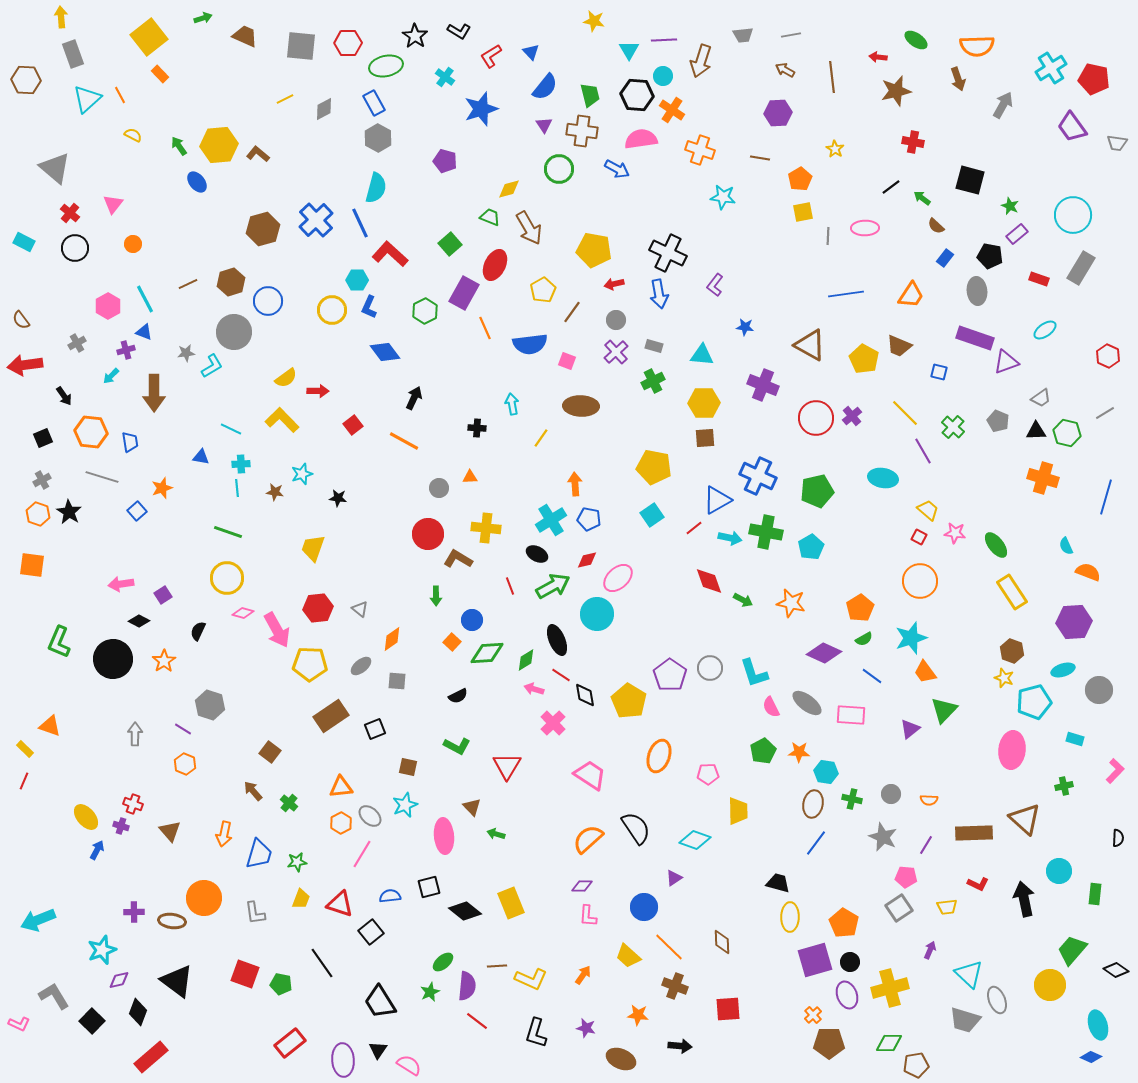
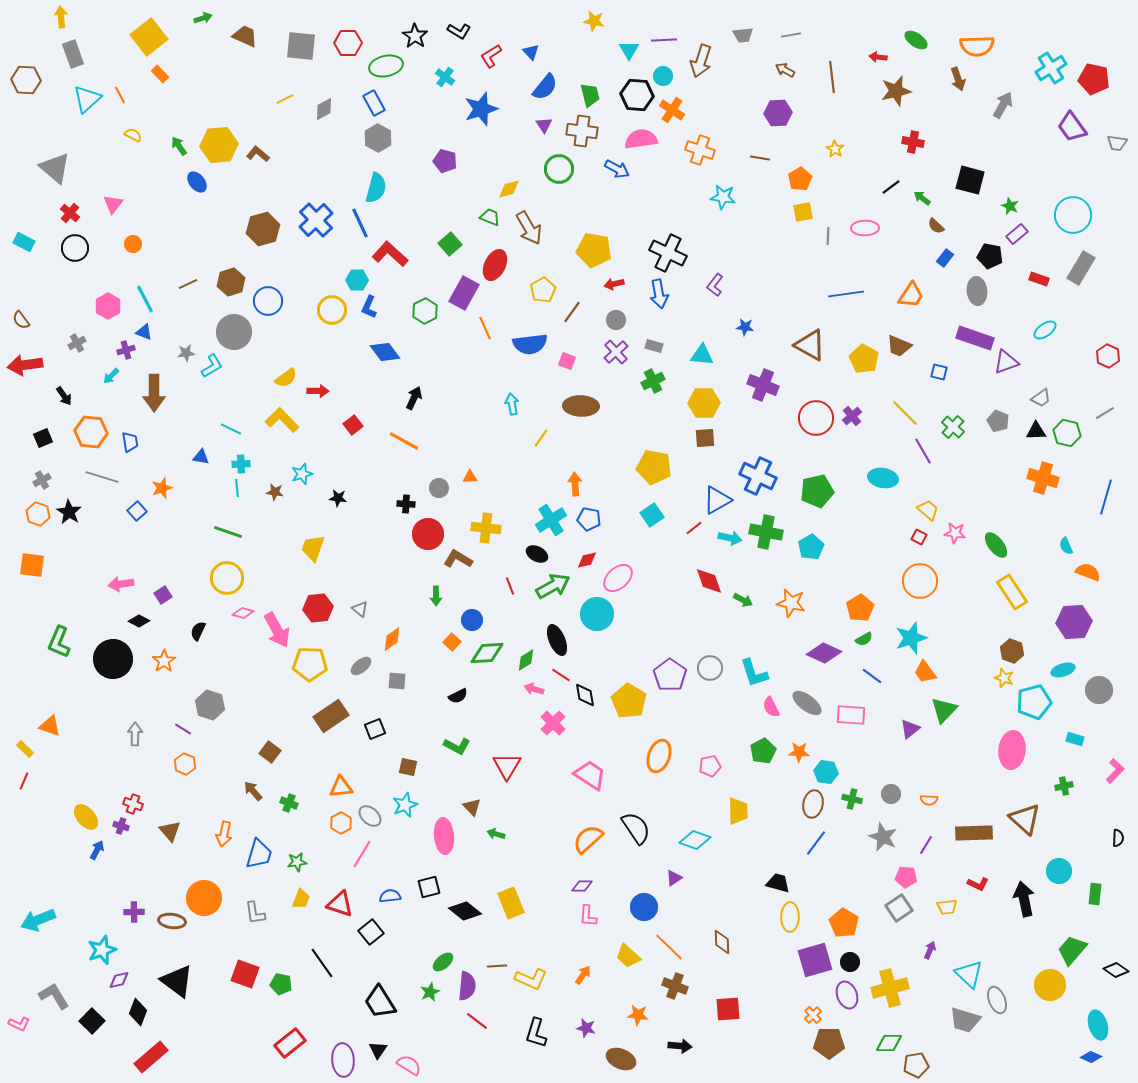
black cross at (477, 428): moved 71 px left, 76 px down
pink pentagon at (708, 774): moved 2 px right, 8 px up; rotated 10 degrees counterclockwise
green cross at (289, 803): rotated 18 degrees counterclockwise
